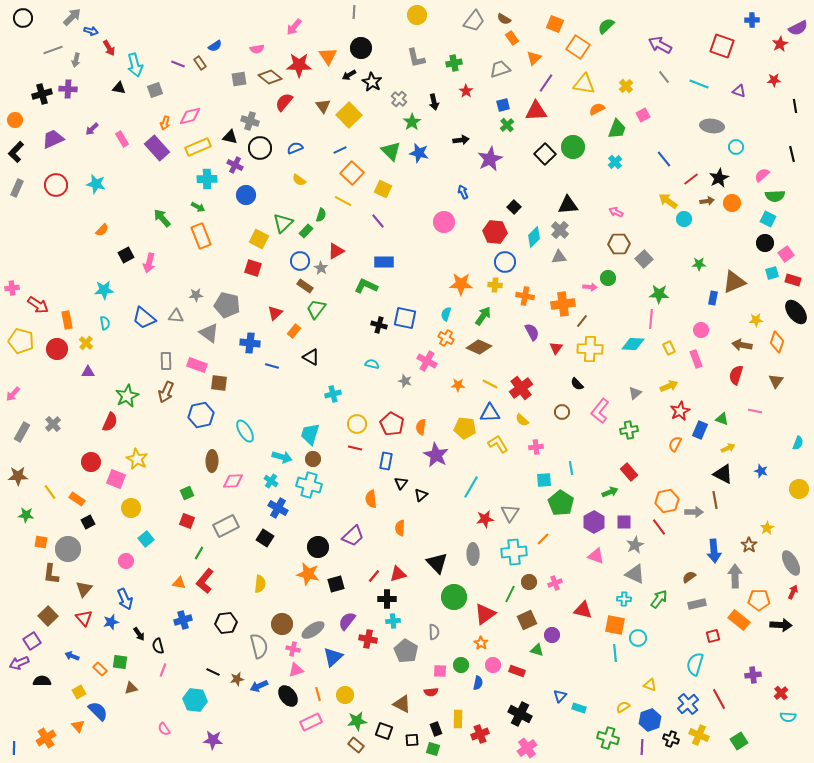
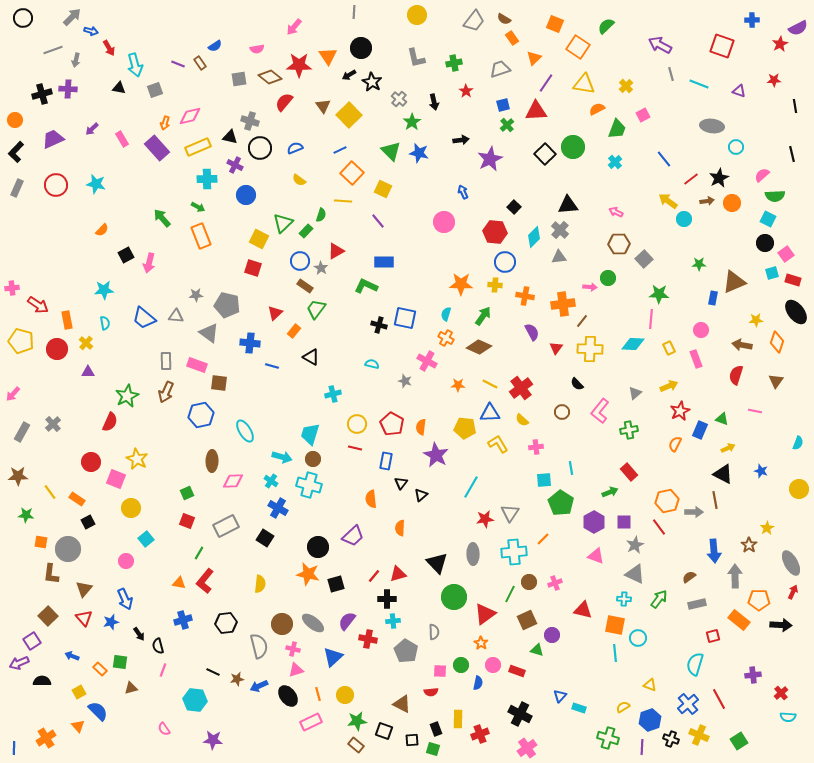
gray line at (664, 77): moved 7 px right, 3 px up; rotated 24 degrees clockwise
yellow line at (343, 201): rotated 24 degrees counterclockwise
gray ellipse at (313, 630): moved 7 px up; rotated 70 degrees clockwise
